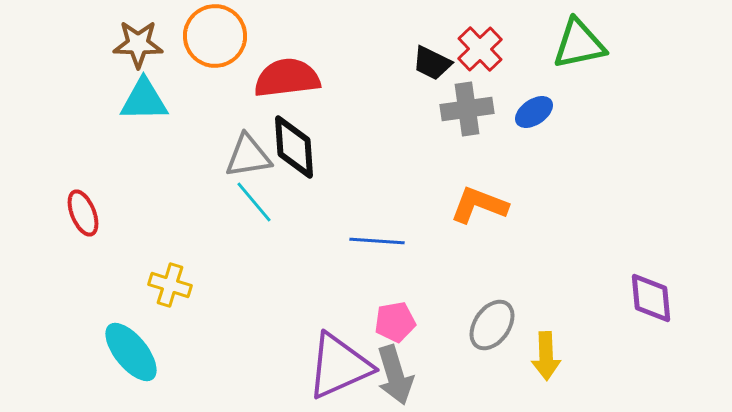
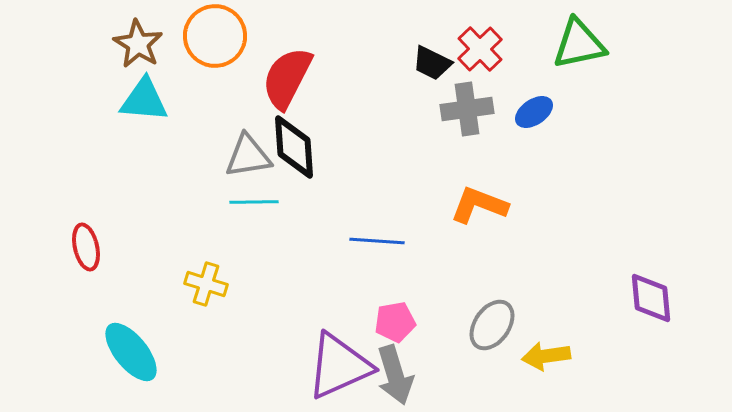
brown star: rotated 30 degrees clockwise
red semicircle: rotated 56 degrees counterclockwise
cyan triangle: rotated 6 degrees clockwise
cyan line: rotated 51 degrees counterclockwise
red ellipse: moved 3 px right, 34 px down; rotated 9 degrees clockwise
yellow cross: moved 36 px right, 1 px up
yellow arrow: rotated 84 degrees clockwise
